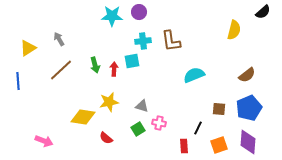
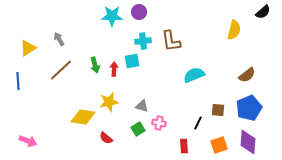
brown square: moved 1 px left, 1 px down
black line: moved 5 px up
pink arrow: moved 16 px left
